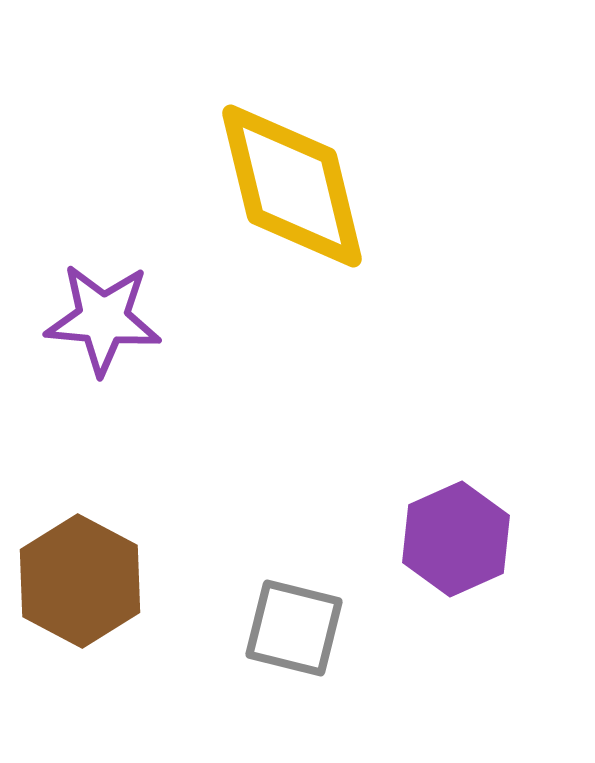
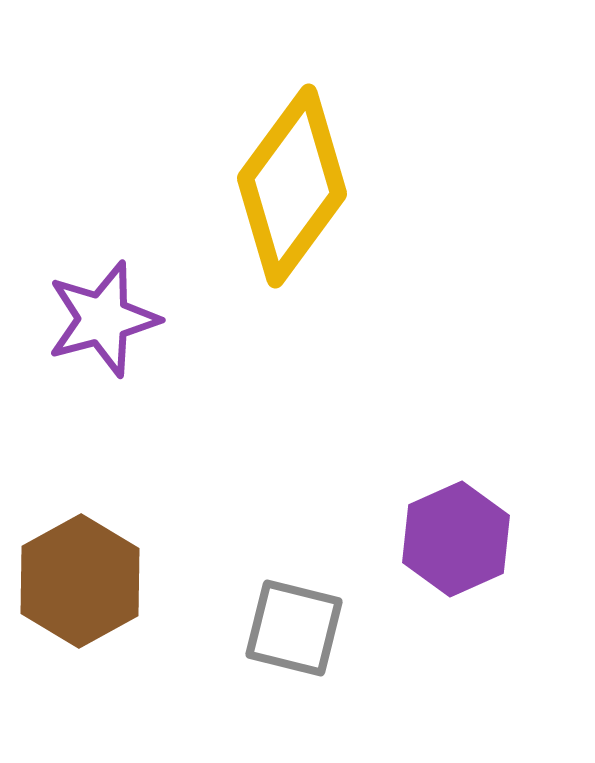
yellow diamond: rotated 50 degrees clockwise
purple star: rotated 20 degrees counterclockwise
brown hexagon: rotated 3 degrees clockwise
